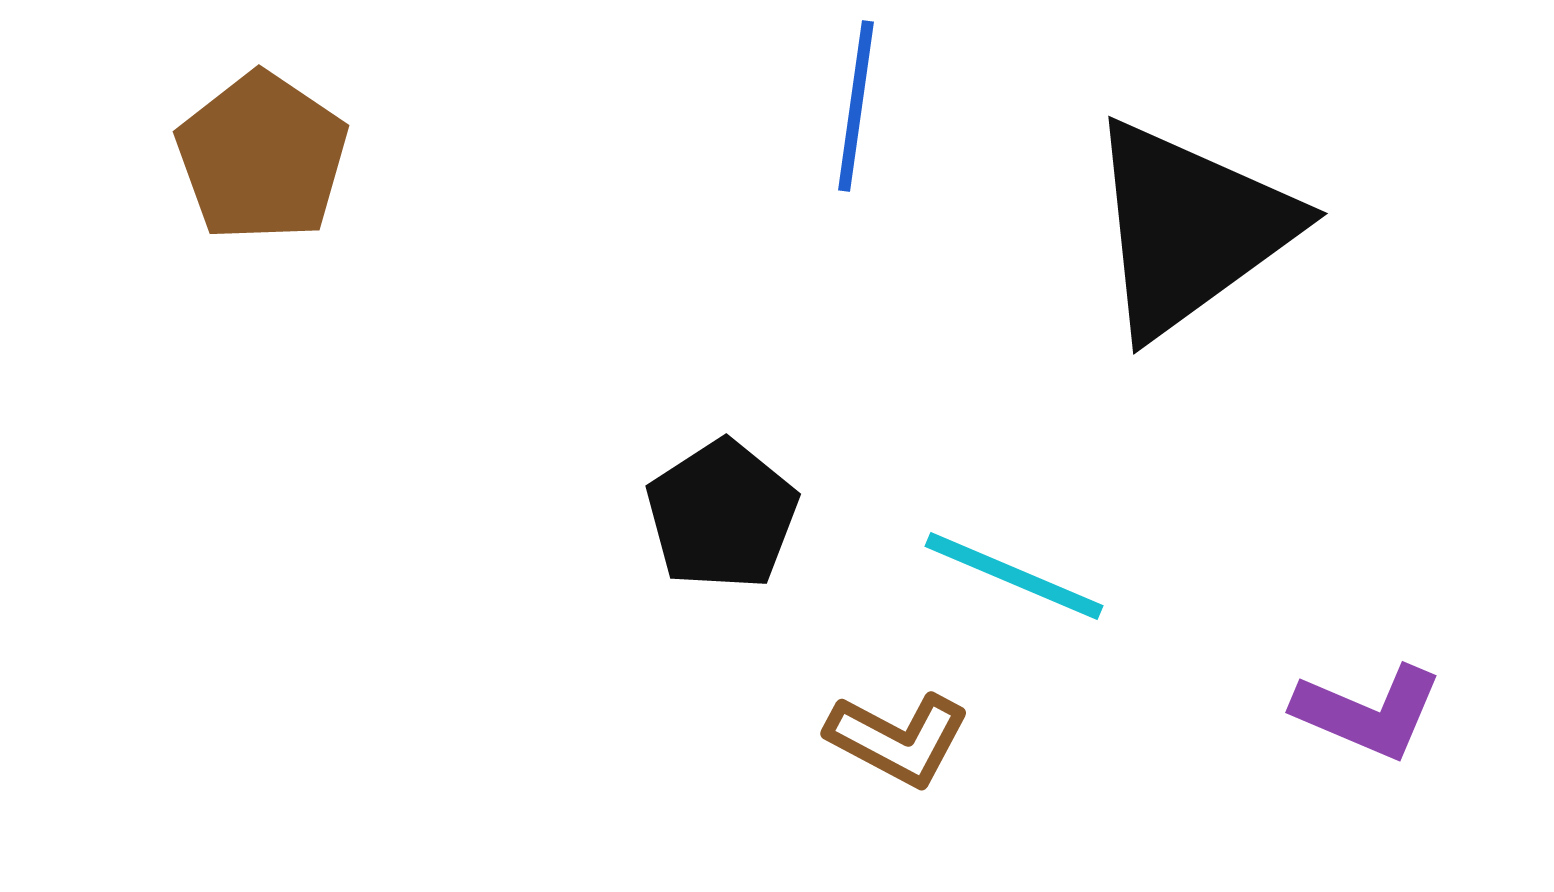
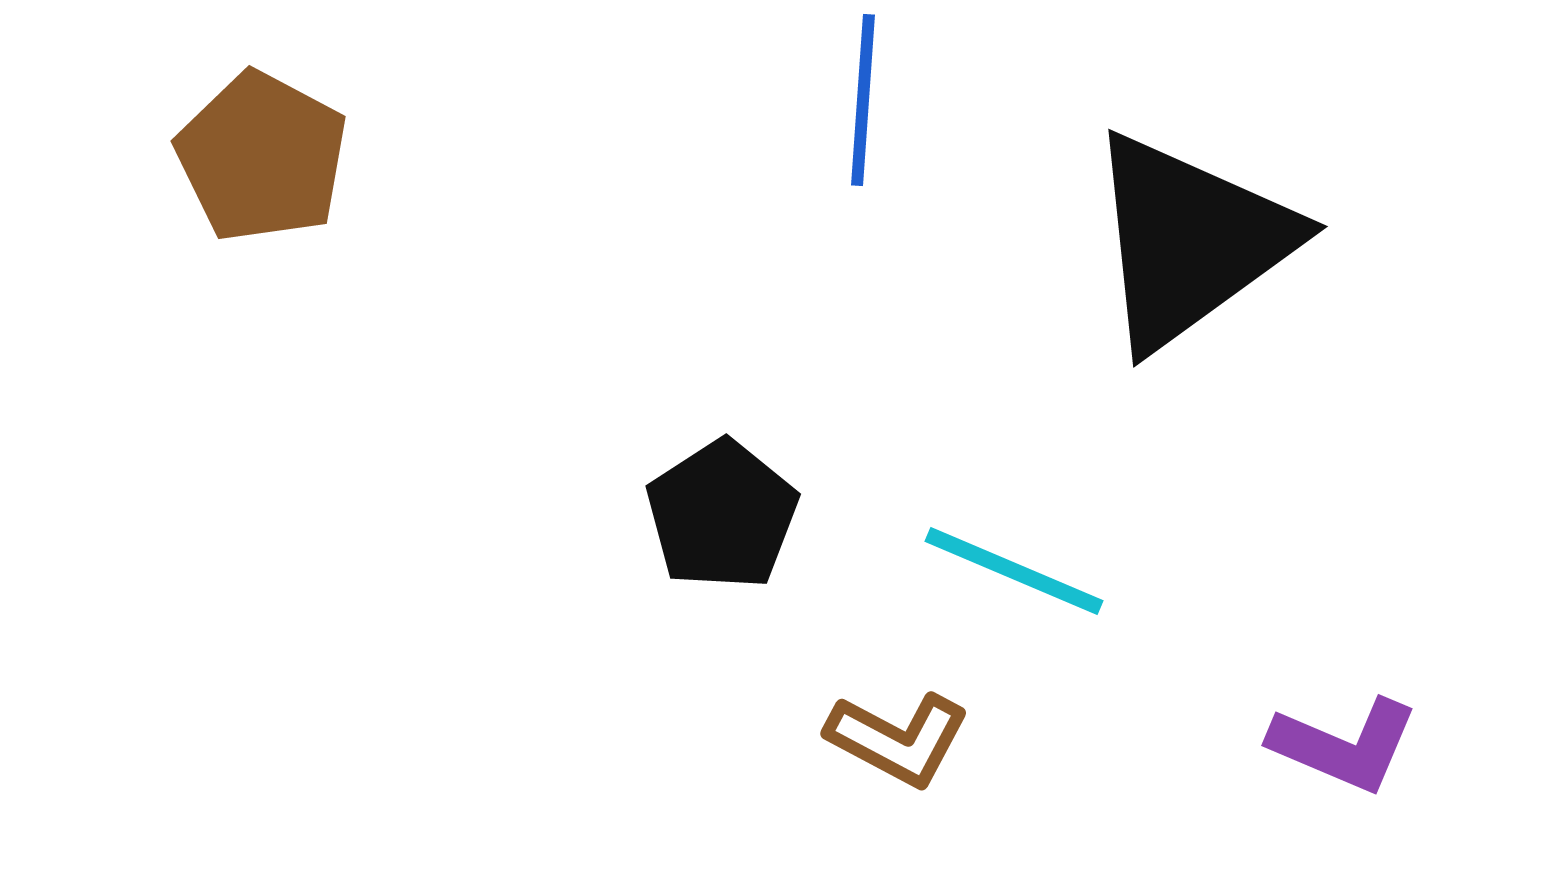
blue line: moved 7 px right, 6 px up; rotated 4 degrees counterclockwise
brown pentagon: rotated 6 degrees counterclockwise
black triangle: moved 13 px down
cyan line: moved 5 px up
purple L-shape: moved 24 px left, 33 px down
